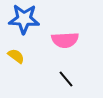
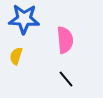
pink semicircle: rotated 92 degrees counterclockwise
yellow semicircle: rotated 108 degrees counterclockwise
